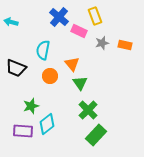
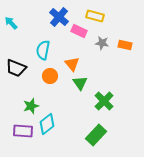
yellow rectangle: rotated 54 degrees counterclockwise
cyan arrow: moved 1 px down; rotated 32 degrees clockwise
gray star: rotated 24 degrees clockwise
green cross: moved 16 px right, 9 px up
